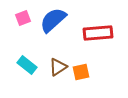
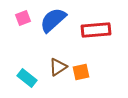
red rectangle: moved 2 px left, 3 px up
cyan rectangle: moved 13 px down
